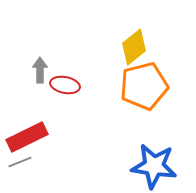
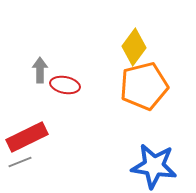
yellow diamond: rotated 15 degrees counterclockwise
